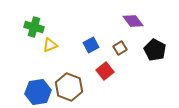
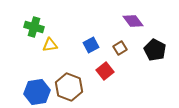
yellow triangle: rotated 14 degrees clockwise
blue hexagon: moved 1 px left
